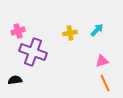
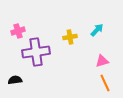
yellow cross: moved 4 px down
purple cross: moved 3 px right; rotated 28 degrees counterclockwise
